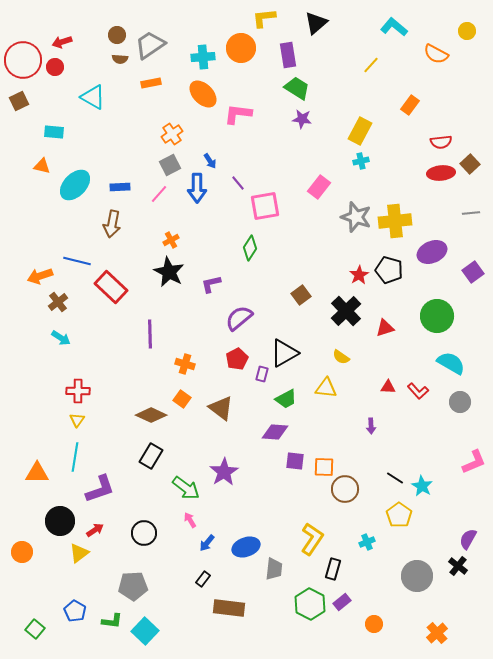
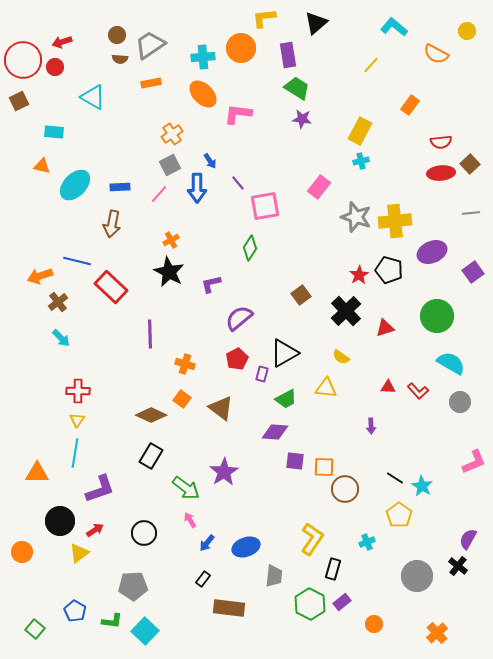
cyan arrow at (61, 338): rotated 12 degrees clockwise
cyan line at (75, 457): moved 4 px up
gray trapezoid at (274, 569): moved 7 px down
